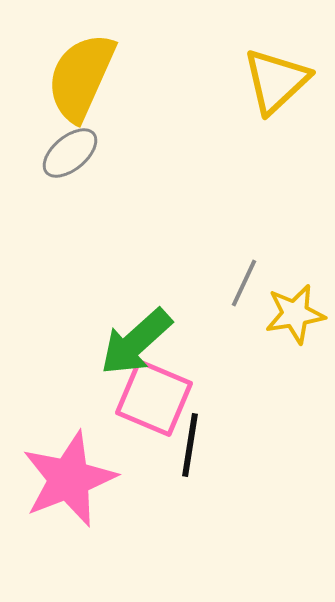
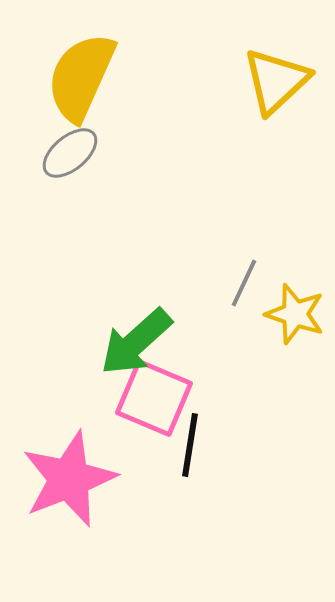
yellow star: rotated 28 degrees clockwise
